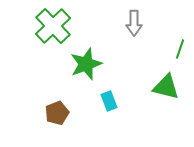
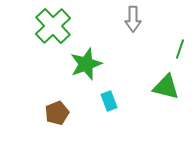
gray arrow: moved 1 px left, 4 px up
